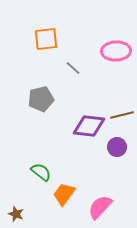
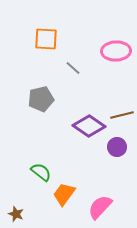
orange square: rotated 10 degrees clockwise
purple diamond: rotated 28 degrees clockwise
